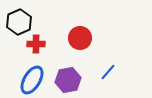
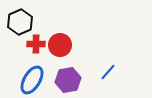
black hexagon: moved 1 px right
red circle: moved 20 px left, 7 px down
